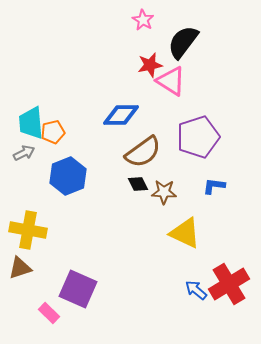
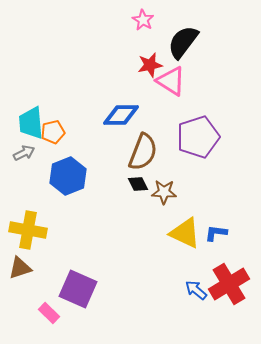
brown semicircle: rotated 33 degrees counterclockwise
blue L-shape: moved 2 px right, 47 px down
